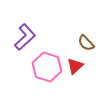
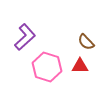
brown semicircle: moved 1 px up
red triangle: moved 5 px right; rotated 42 degrees clockwise
